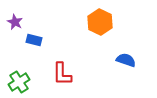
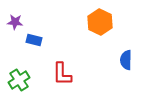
purple star: rotated 21 degrees counterclockwise
blue semicircle: rotated 108 degrees counterclockwise
green cross: moved 2 px up
